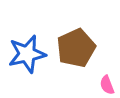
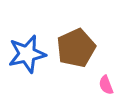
pink semicircle: moved 1 px left
